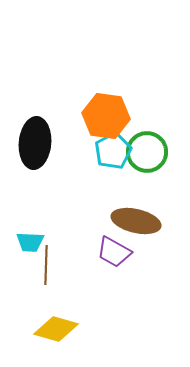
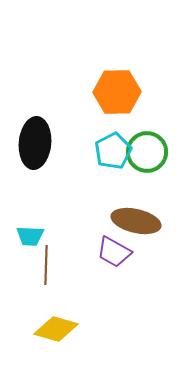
orange hexagon: moved 11 px right, 24 px up; rotated 9 degrees counterclockwise
cyan trapezoid: moved 6 px up
